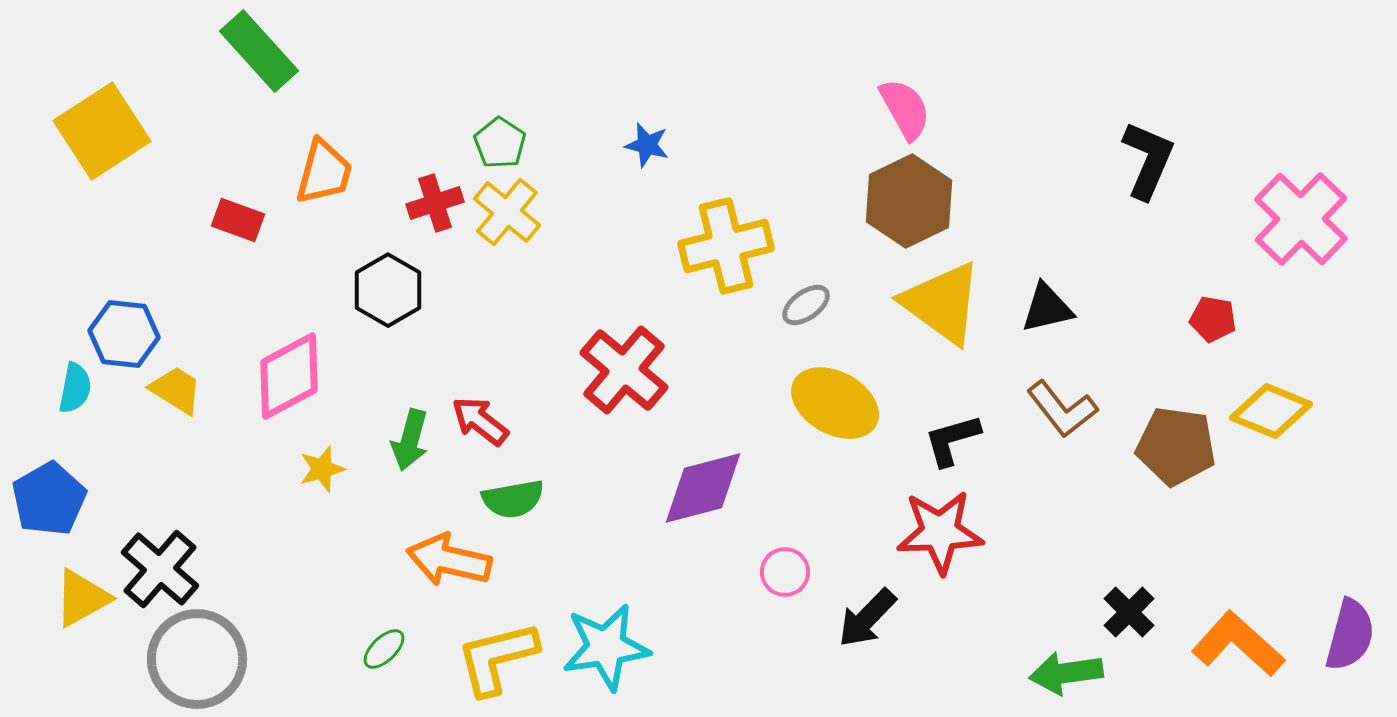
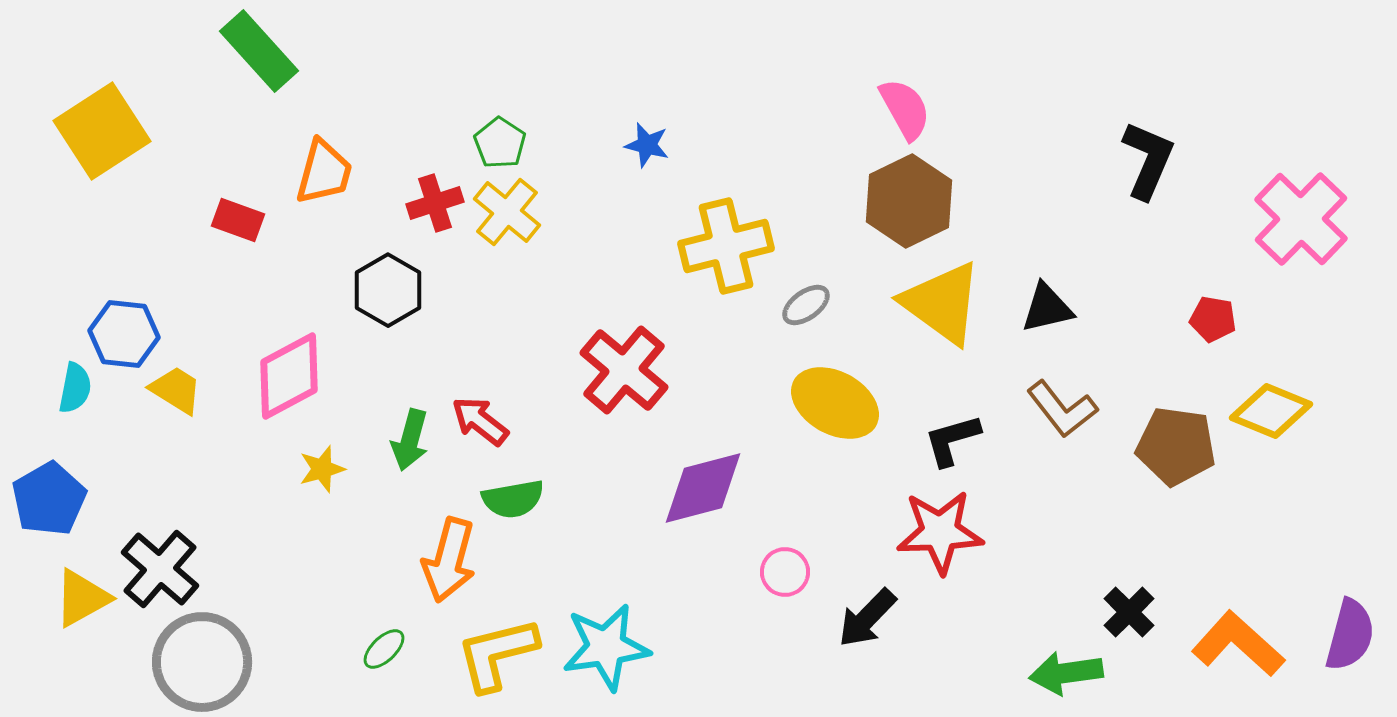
orange arrow at (449, 560): rotated 88 degrees counterclockwise
yellow L-shape at (497, 658): moved 4 px up
gray circle at (197, 659): moved 5 px right, 3 px down
